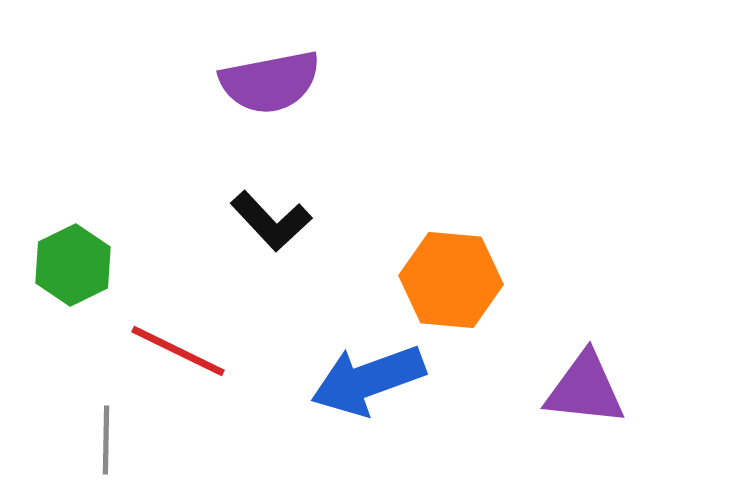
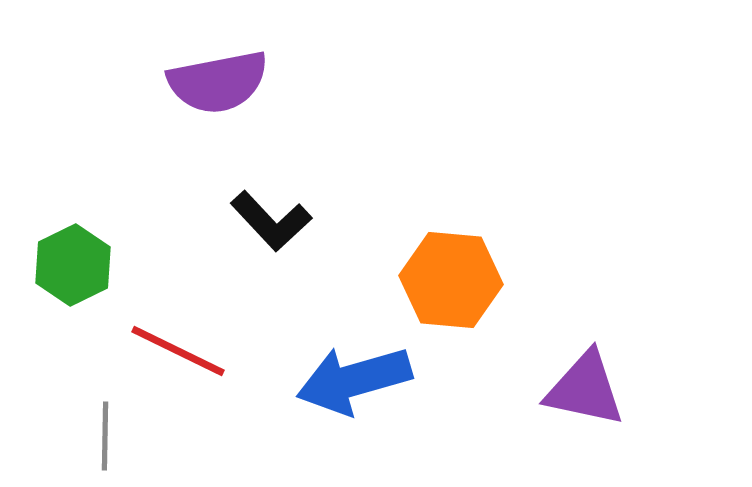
purple semicircle: moved 52 px left
blue arrow: moved 14 px left; rotated 4 degrees clockwise
purple triangle: rotated 6 degrees clockwise
gray line: moved 1 px left, 4 px up
